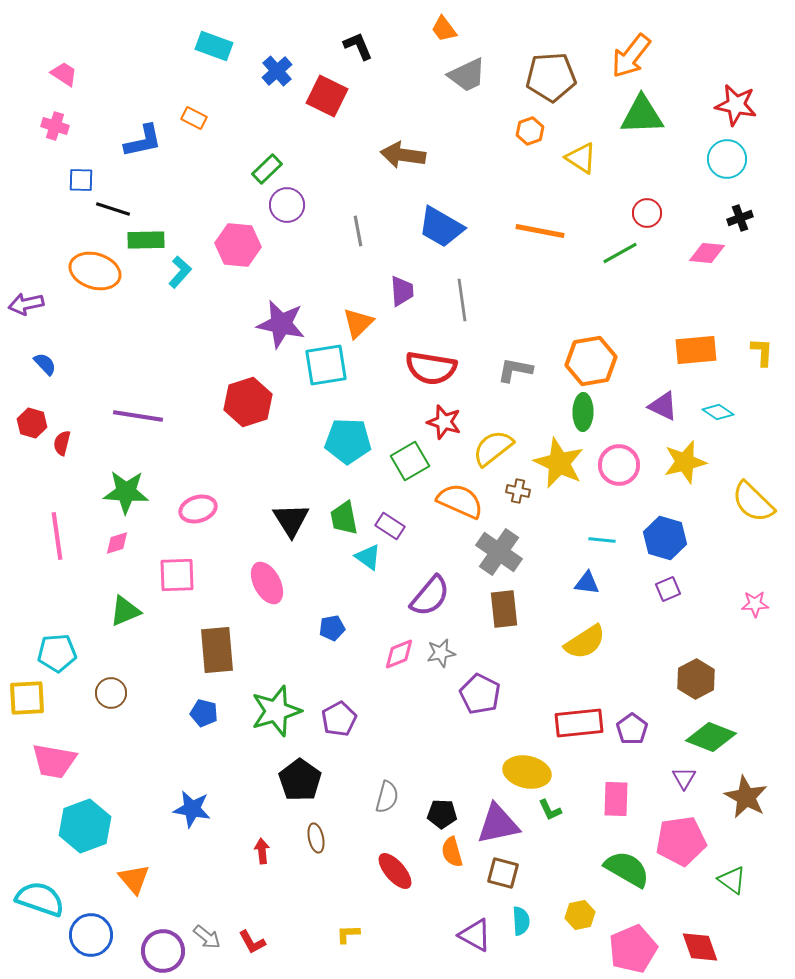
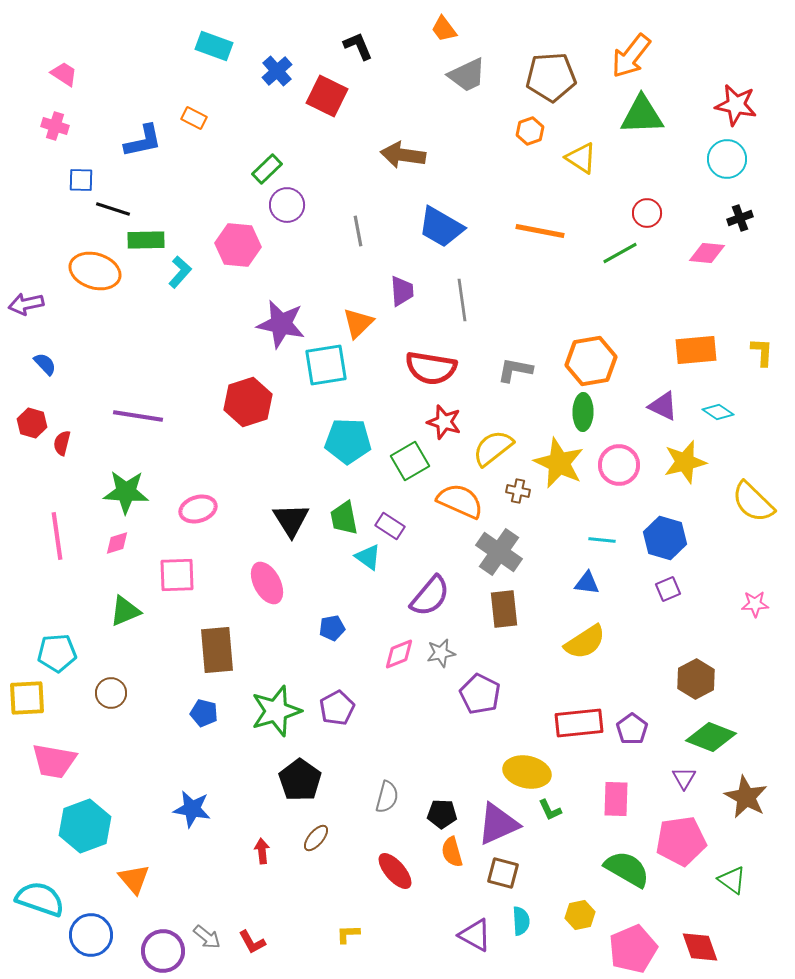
purple pentagon at (339, 719): moved 2 px left, 11 px up
purple triangle at (498, 824): rotated 12 degrees counterclockwise
brown ellipse at (316, 838): rotated 52 degrees clockwise
